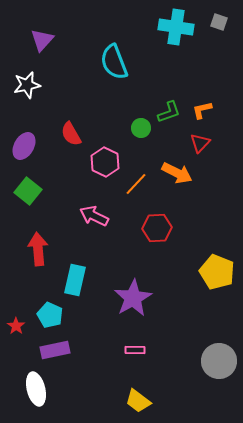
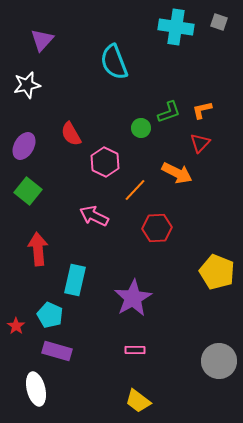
orange line: moved 1 px left, 6 px down
purple rectangle: moved 2 px right, 1 px down; rotated 28 degrees clockwise
